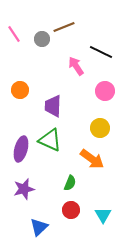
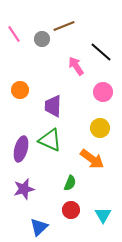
brown line: moved 1 px up
black line: rotated 15 degrees clockwise
pink circle: moved 2 px left, 1 px down
